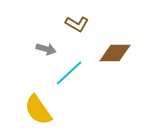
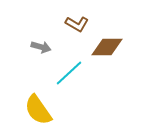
gray arrow: moved 5 px left, 2 px up
brown diamond: moved 8 px left, 6 px up
